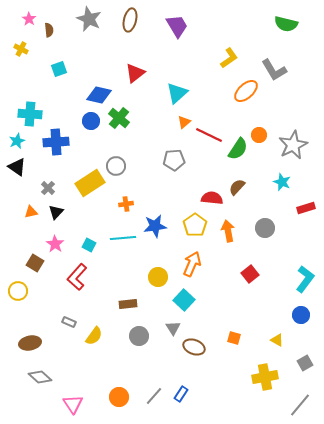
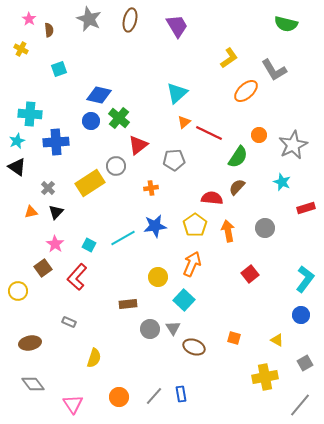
red triangle at (135, 73): moved 3 px right, 72 px down
red line at (209, 135): moved 2 px up
green semicircle at (238, 149): moved 8 px down
orange cross at (126, 204): moved 25 px right, 16 px up
cyan line at (123, 238): rotated 25 degrees counterclockwise
brown square at (35, 263): moved 8 px right, 5 px down; rotated 24 degrees clockwise
yellow semicircle at (94, 336): moved 22 px down; rotated 18 degrees counterclockwise
gray circle at (139, 336): moved 11 px right, 7 px up
gray diamond at (40, 377): moved 7 px left, 7 px down; rotated 10 degrees clockwise
blue rectangle at (181, 394): rotated 42 degrees counterclockwise
